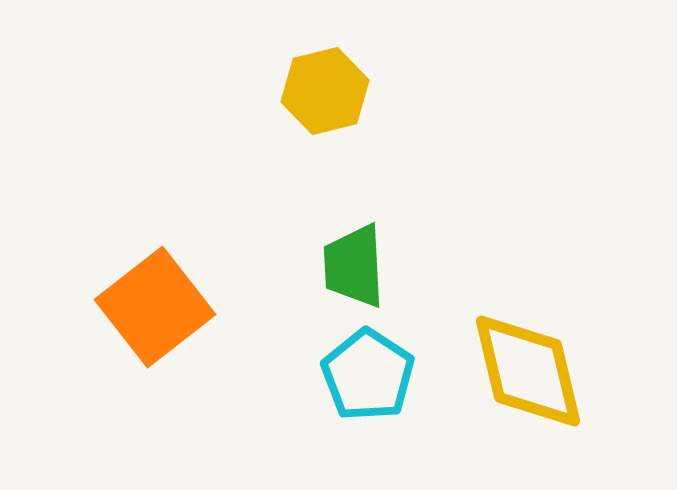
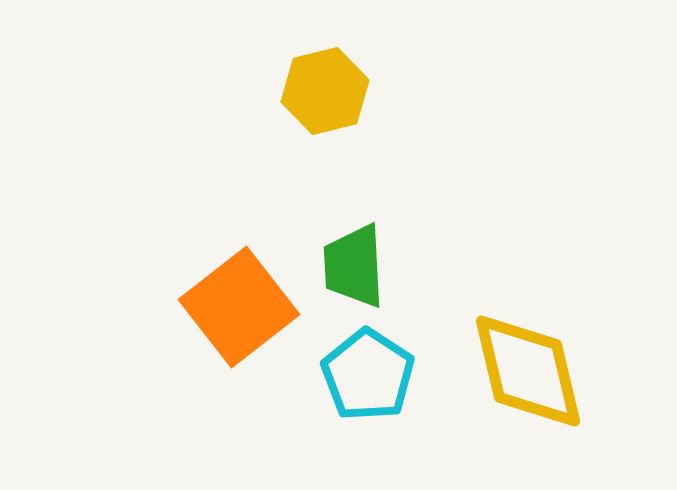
orange square: moved 84 px right
